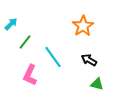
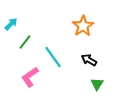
pink L-shape: moved 2 px down; rotated 30 degrees clockwise
green triangle: rotated 48 degrees clockwise
